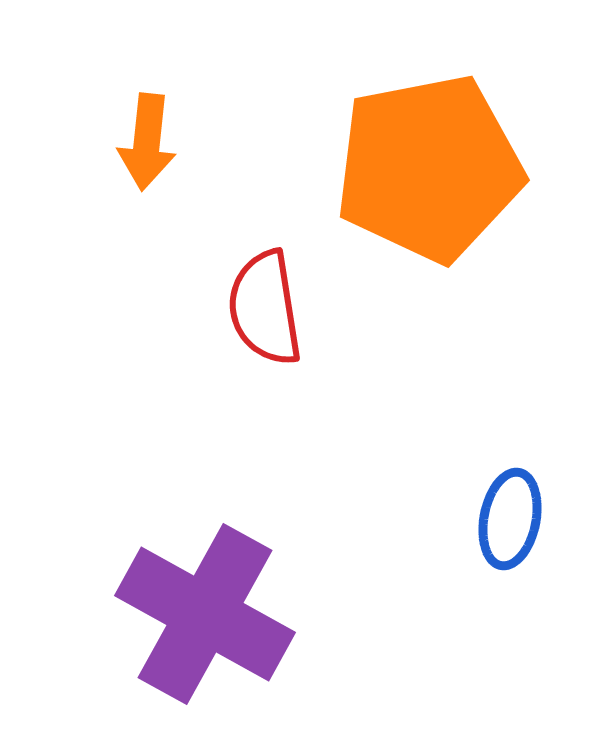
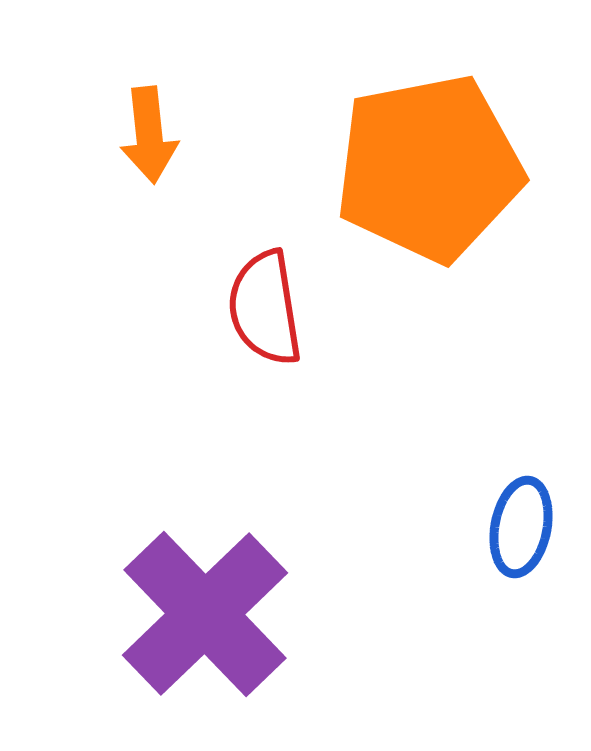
orange arrow: moved 2 px right, 7 px up; rotated 12 degrees counterclockwise
blue ellipse: moved 11 px right, 8 px down
purple cross: rotated 17 degrees clockwise
